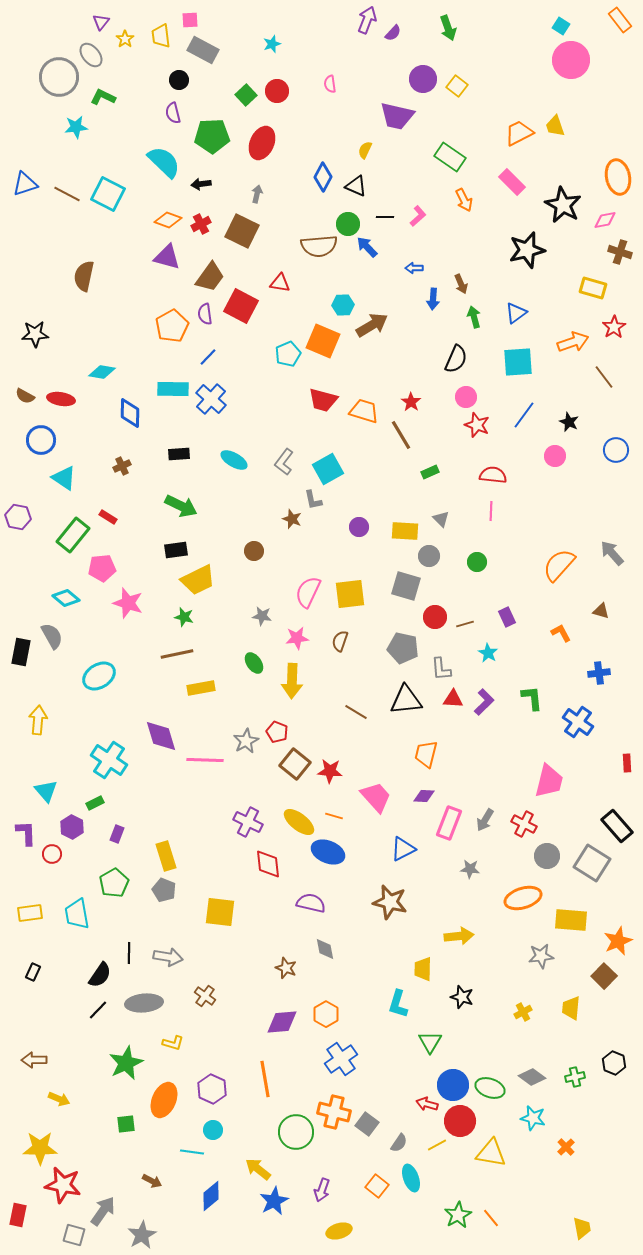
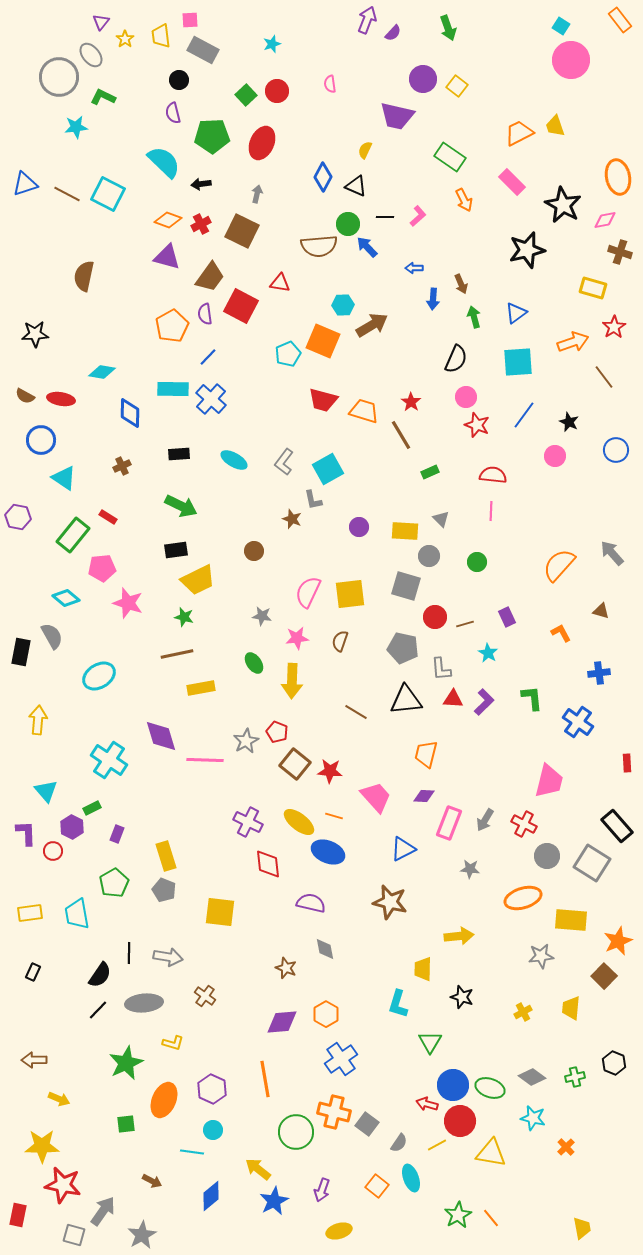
green rectangle at (95, 803): moved 3 px left, 5 px down
red circle at (52, 854): moved 1 px right, 3 px up
yellow star at (40, 1148): moved 2 px right, 2 px up
